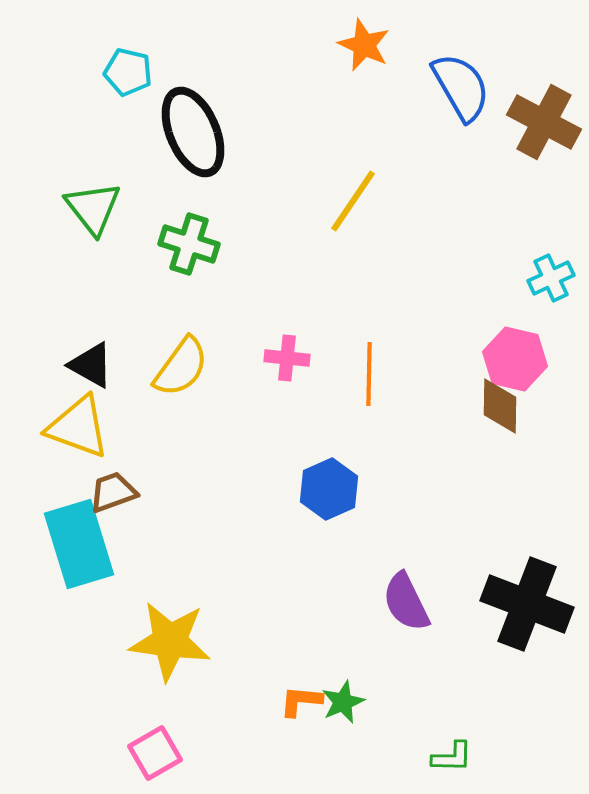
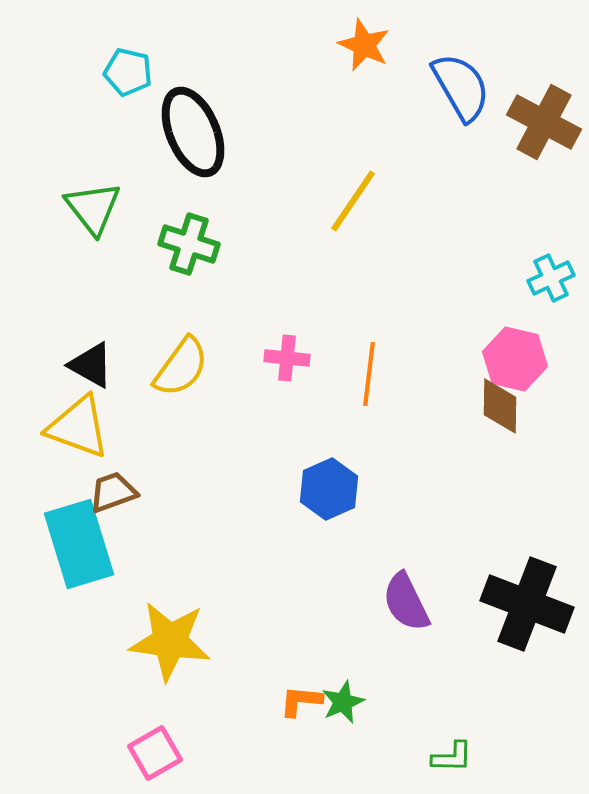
orange line: rotated 6 degrees clockwise
